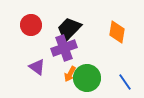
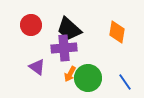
black trapezoid: rotated 92 degrees counterclockwise
purple cross: rotated 15 degrees clockwise
green circle: moved 1 px right
